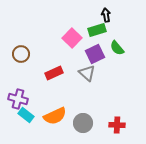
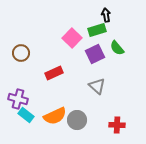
brown circle: moved 1 px up
gray triangle: moved 10 px right, 13 px down
gray circle: moved 6 px left, 3 px up
